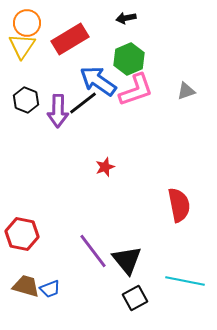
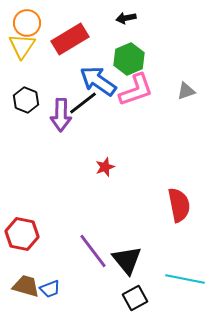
purple arrow: moved 3 px right, 4 px down
cyan line: moved 2 px up
